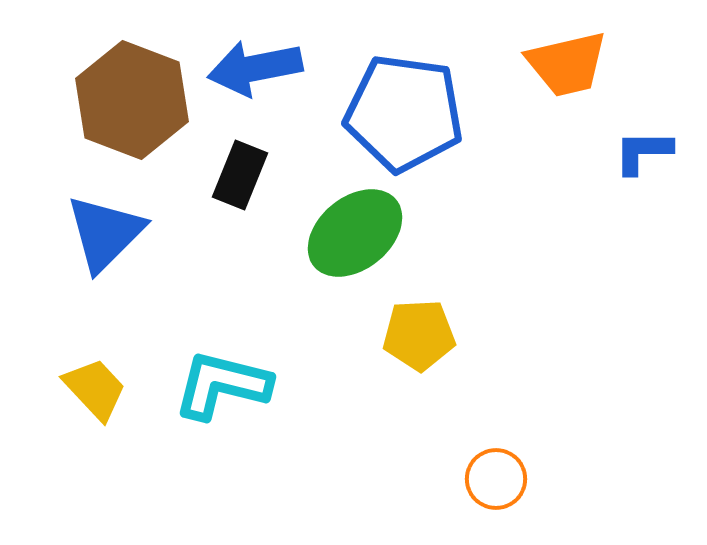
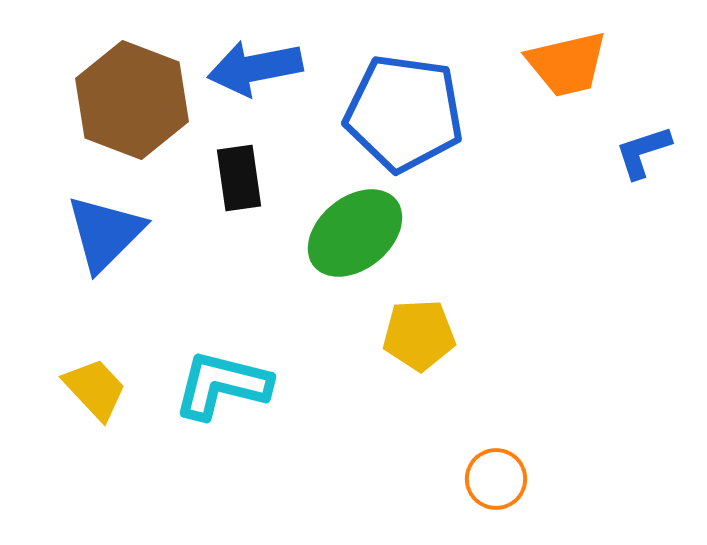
blue L-shape: rotated 18 degrees counterclockwise
black rectangle: moved 1 px left, 3 px down; rotated 30 degrees counterclockwise
